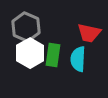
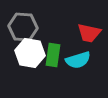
gray hexagon: moved 3 px left; rotated 20 degrees counterclockwise
white hexagon: rotated 20 degrees counterclockwise
cyan semicircle: moved 1 px down; rotated 110 degrees counterclockwise
